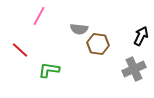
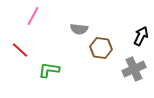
pink line: moved 6 px left
brown hexagon: moved 3 px right, 4 px down
